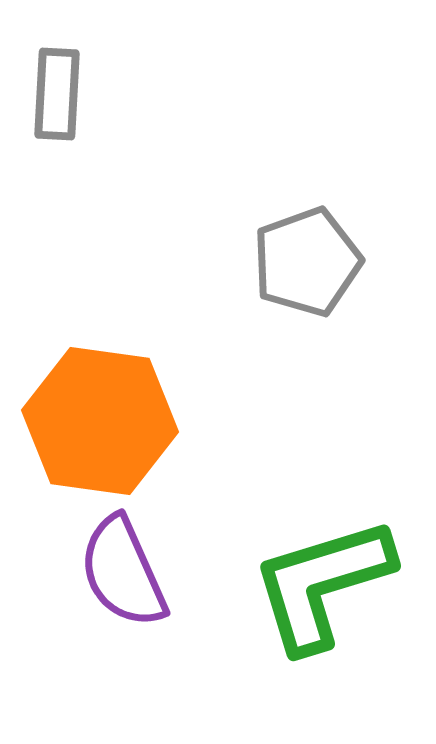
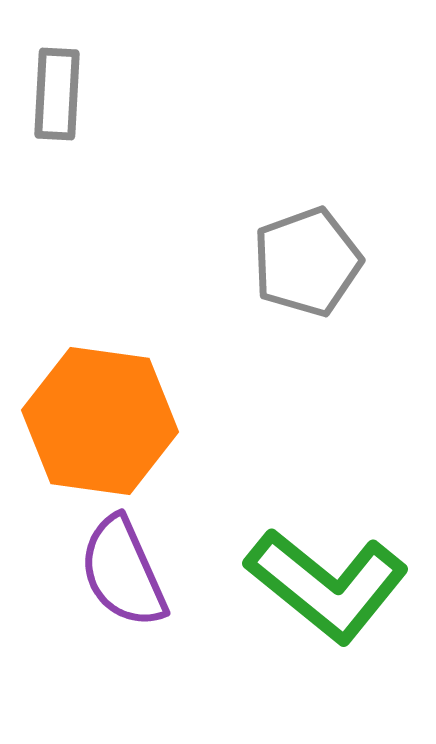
green L-shape: moved 5 px right, 1 px down; rotated 124 degrees counterclockwise
